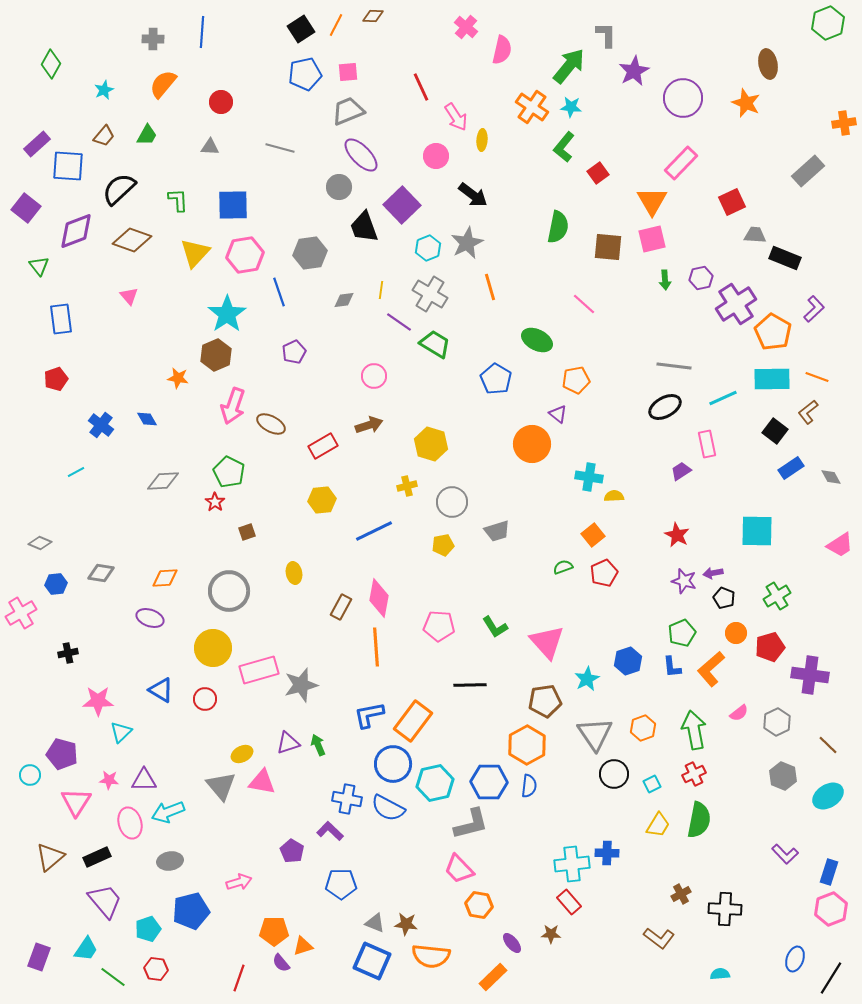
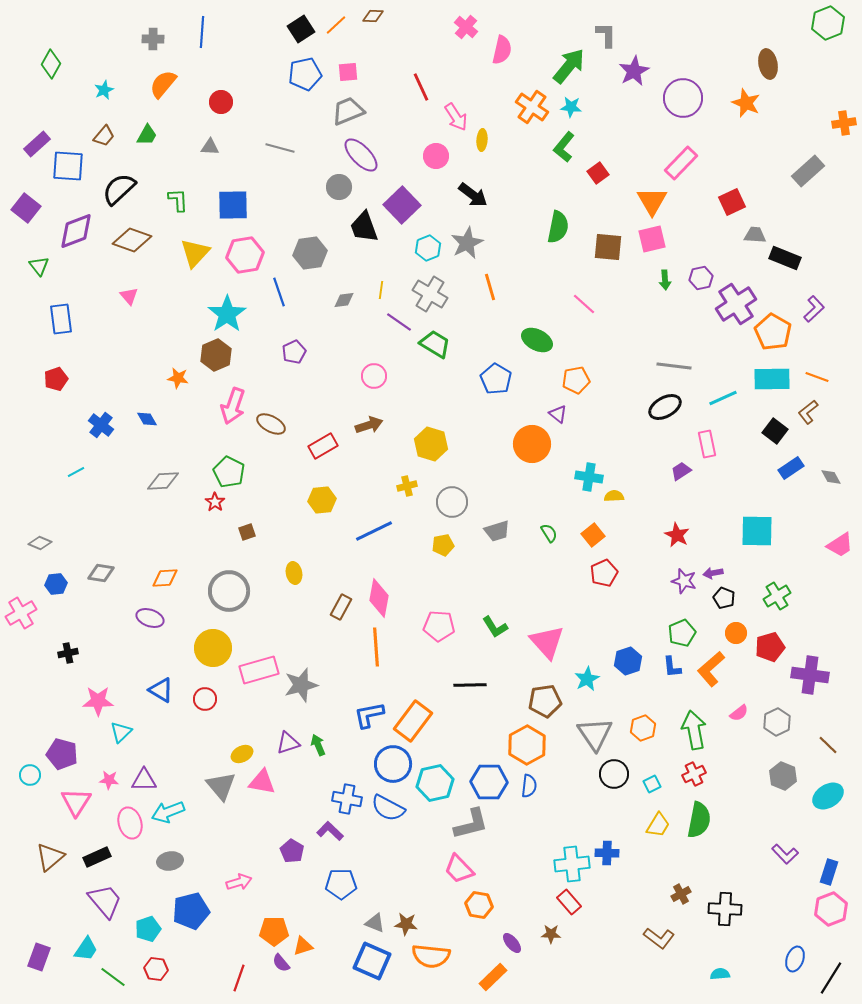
orange line at (336, 25): rotated 20 degrees clockwise
green semicircle at (563, 567): moved 14 px left, 34 px up; rotated 78 degrees clockwise
